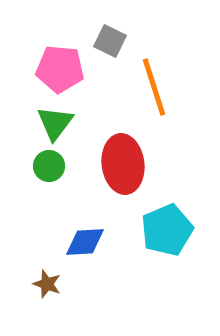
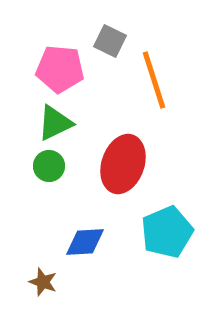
orange line: moved 7 px up
green triangle: rotated 27 degrees clockwise
red ellipse: rotated 26 degrees clockwise
cyan pentagon: moved 2 px down
brown star: moved 4 px left, 2 px up
